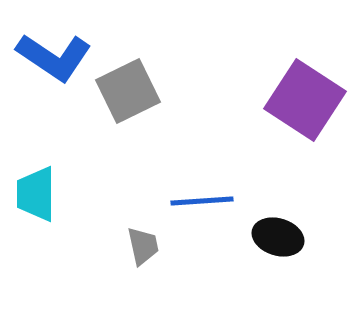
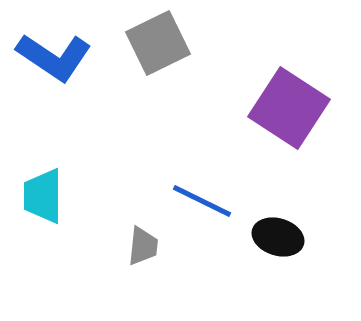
gray square: moved 30 px right, 48 px up
purple square: moved 16 px left, 8 px down
cyan trapezoid: moved 7 px right, 2 px down
blue line: rotated 30 degrees clockwise
gray trapezoid: rotated 18 degrees clockwise
